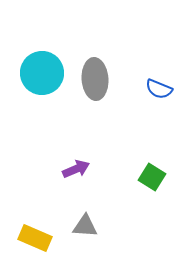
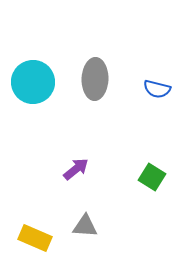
cyan circle: moved 9 px left, 9 px down
gray ellipse: rotated 6 degrees clockwise
blue semicircle: moved 2 px left; rotated 8 degrees counterclockwise
purple arrow: rotated 16 degrees counterclockwise
